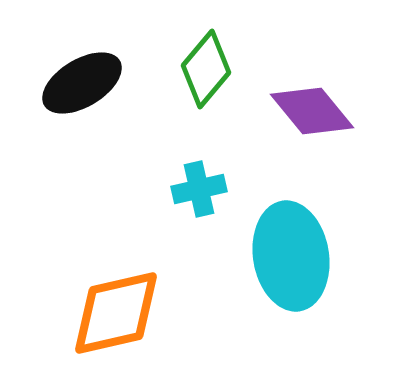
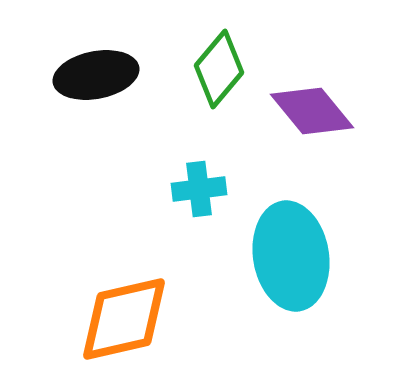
green diamond: moved 13 px right
black ellipse: moved 14 px right, 8 px up; rotated 20 degrees clockwise
cyan cross: rotated 6 degrees clockwise
orange diamond: moved 8 px right, 6 px down
